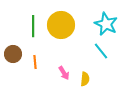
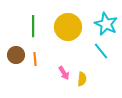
yellow circle: moved 7 px right, 2 px down
brown circle: moved 3 px right, 1 px down
orange line: moved 3 px up
yellow semicircle: moved 3 px left
